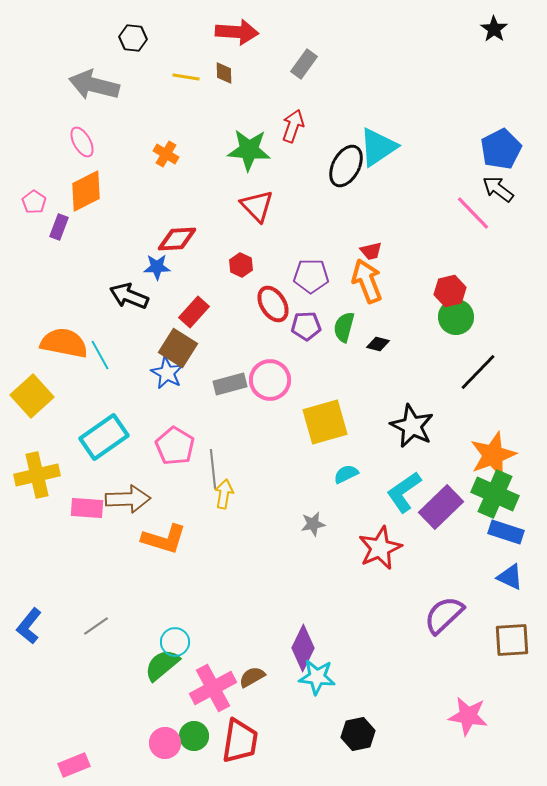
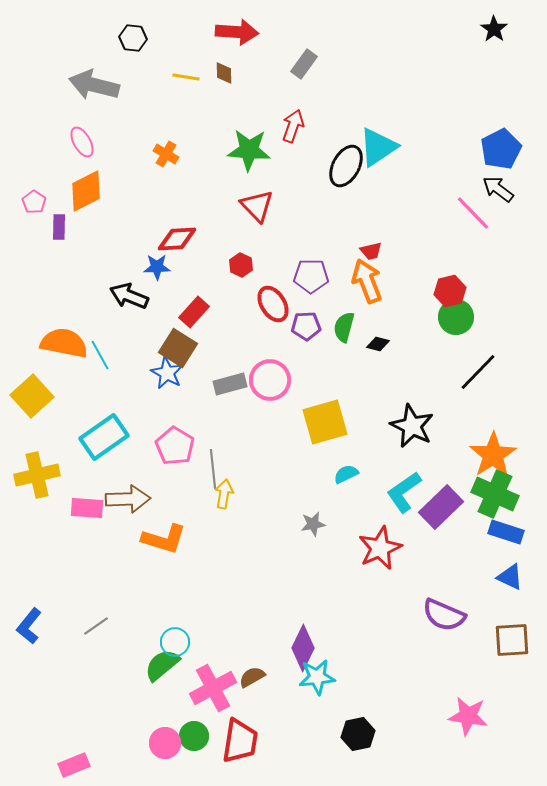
purple rectangle at (59, 227): rotated 20 degrees counterclockwise
orange star at (493, 455): rotated 12 degrees counterclockwise
purple semicircle at (444, 615): rotated 114 degrees counterclockwise
cyan star at (317, 677): rotated 12 degrees counterclockwise
